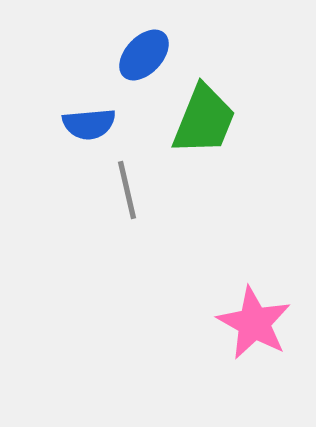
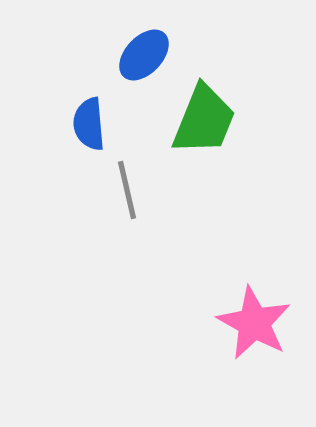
blue semicircle: rotated 90 degrees clockwise
